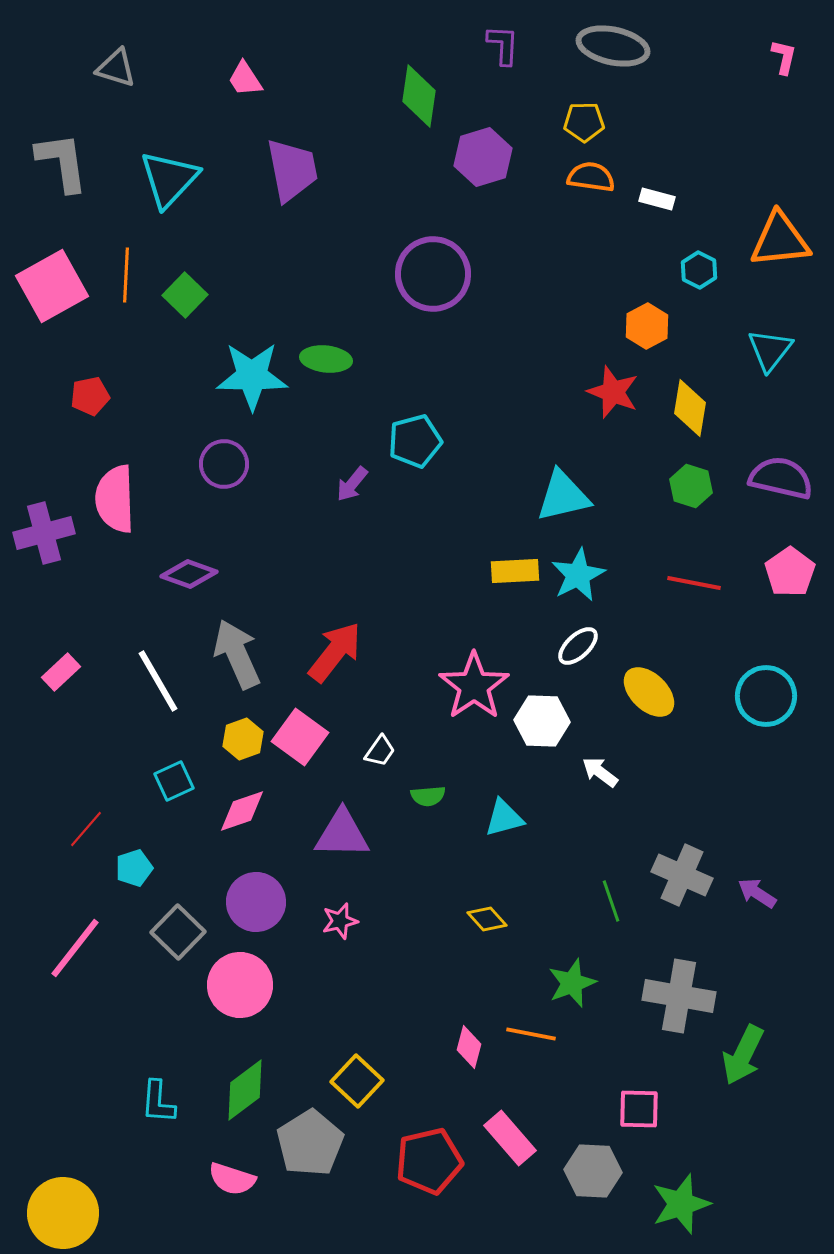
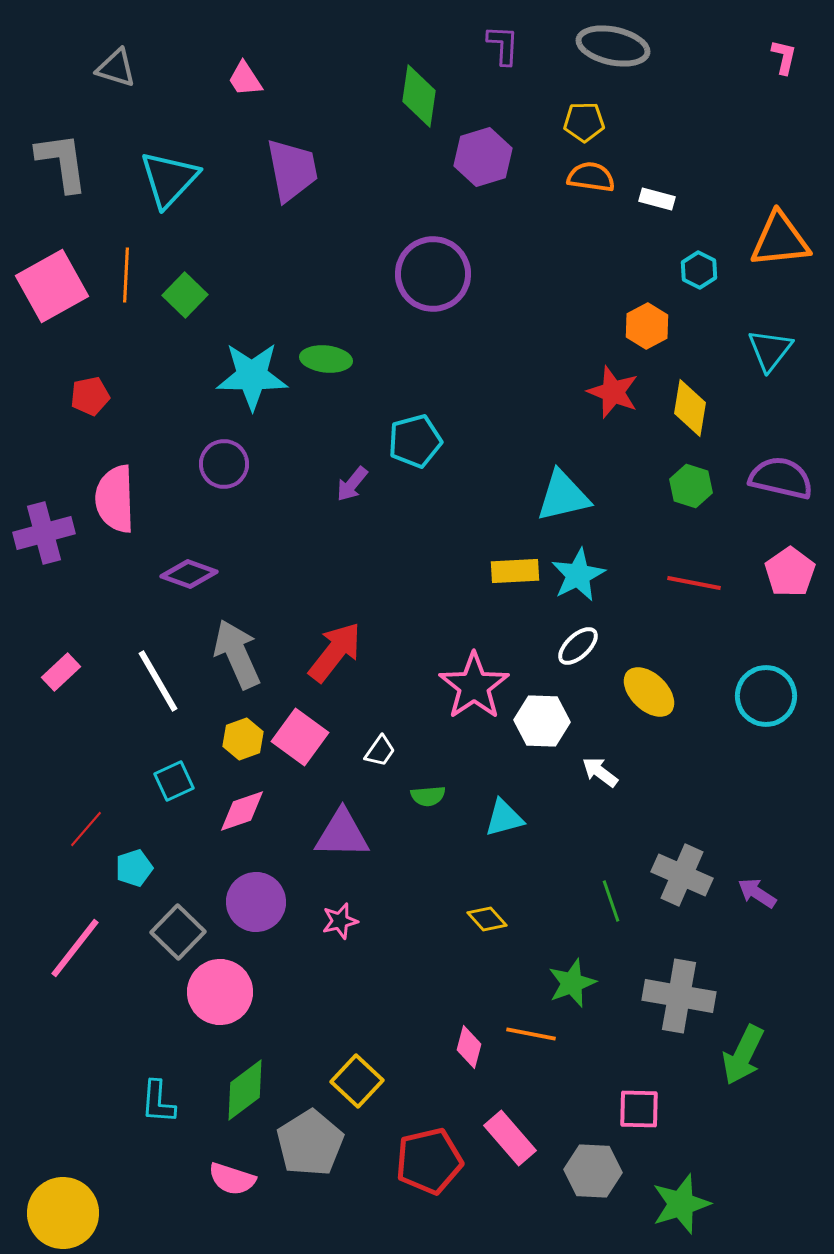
pink circle at (240, 985): moved 20 px left, 7 px down
